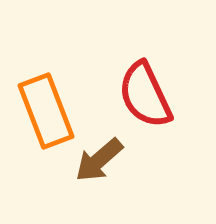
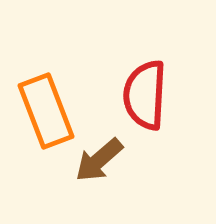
red semicircle: rotated 28 degrees clockwise
